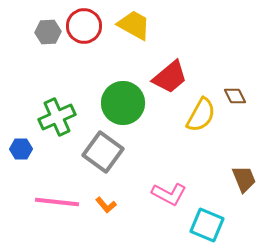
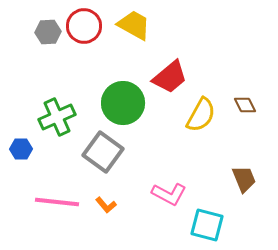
brown diamond: moved 10 px right, 9 px down
cyan square: rotated 8 degrees counterclockwise
